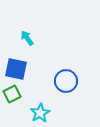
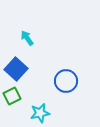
blue square: rotated 30 degrees clockwise
green square: moved 2 px down
cyan star: rotated 18 degrees clockwise
